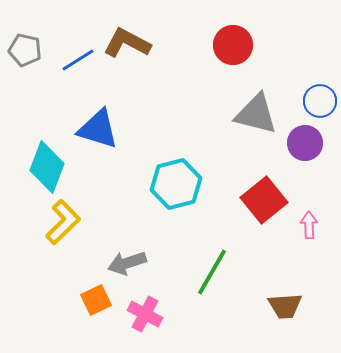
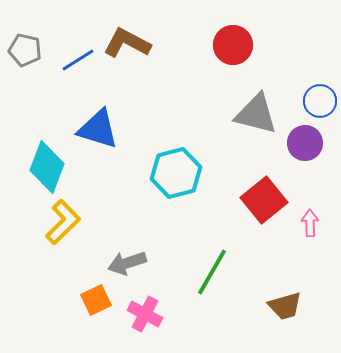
cyan hexagon: moved 11 px up
pink arrow: moved 1 px right, 2 px up
brown trapezoid: rotated 12 degrees counterclockwise
